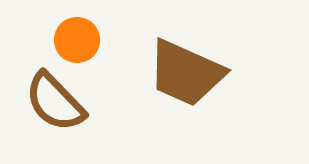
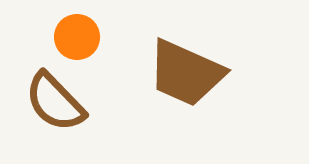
orange circle: moved 3 px up
